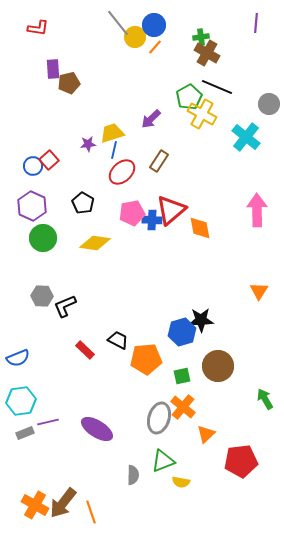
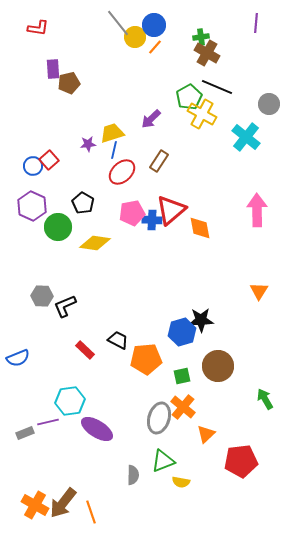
green circle at (43, 238): moved 15 px right, 11 px up
cyan hexagon at (21, 401): moved 49 px right
